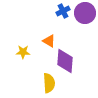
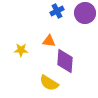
blue cross: moved 6 px left
orange triangle: rotated 24 degrees counterclockwise
yellow star: moved 2 px left, 2 px up
yellow semicircle: rotated 126 degrees clockwise
